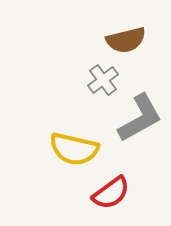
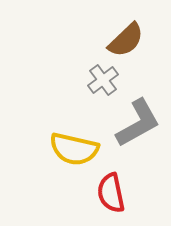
brown semicircle: rotated 30 degrees counterclockwise
gray L-shape: moved 2 px left, 5 px down
red semicircle: rotated 114 degrees clockwise
